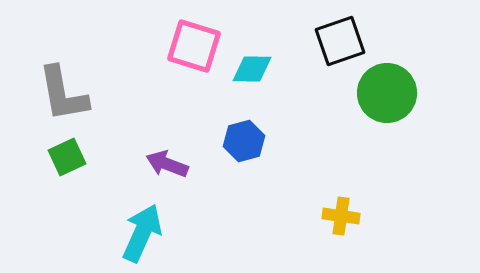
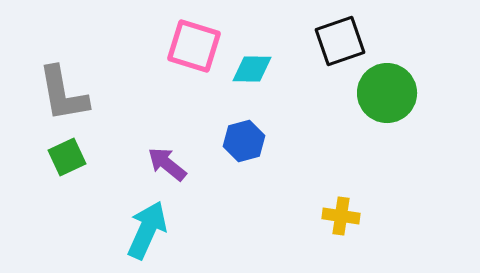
purple arrow: rotated 18 degrees clockwise
cyan arrow: moved 5 px right, 3 px up
